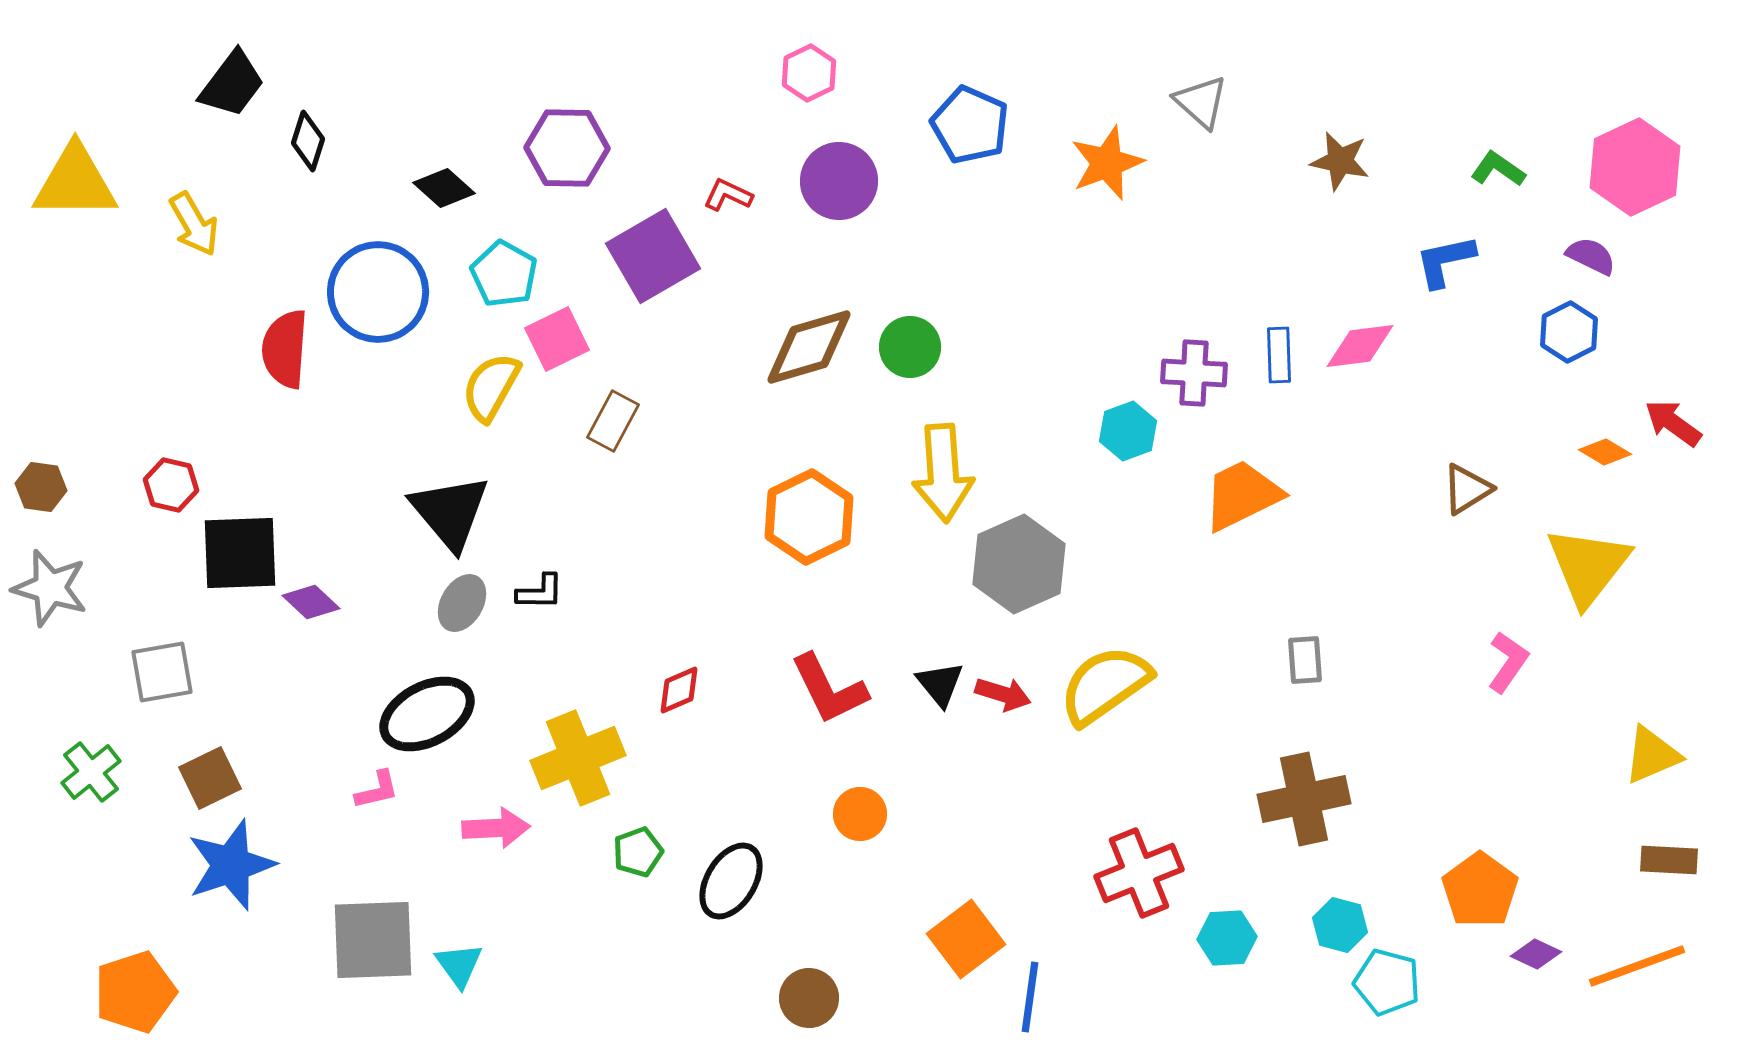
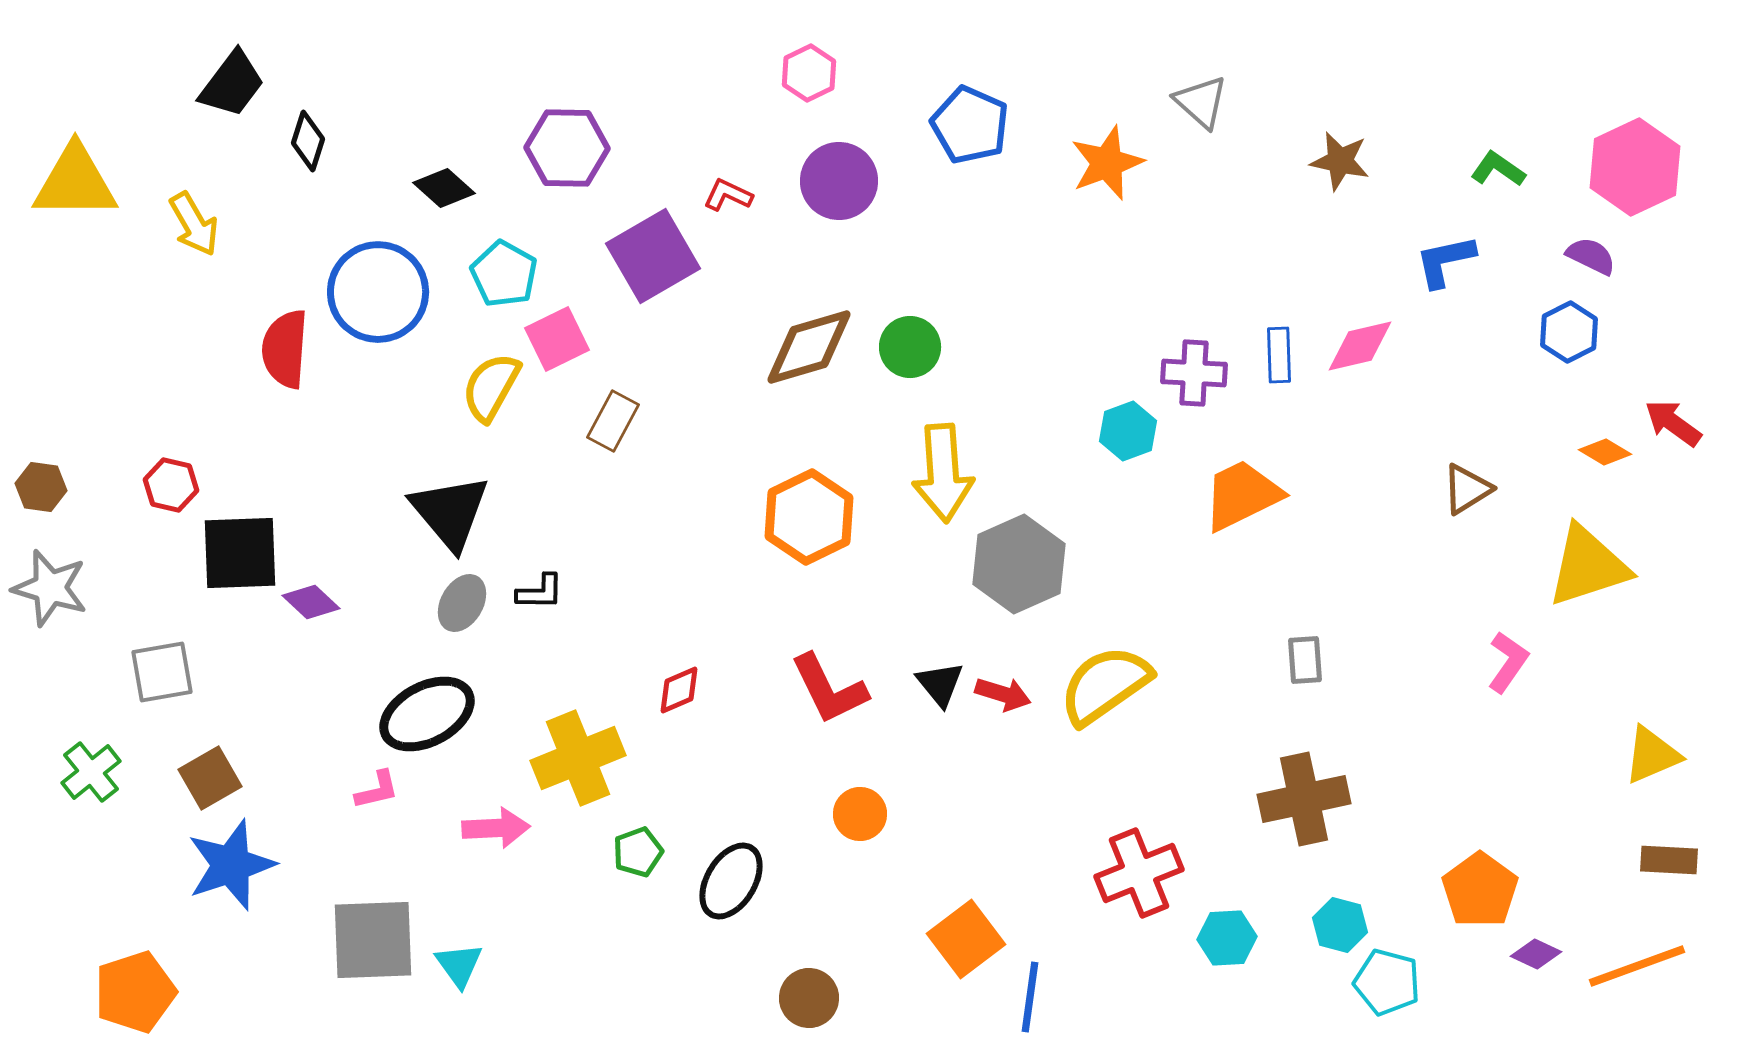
pink diamond at (1360, 346): rotated 6 degrees counterclockwise
yellow triangle at (1588, 566): rotated 34 degrees clockwise
brown square at (210, 778): rotated 4 degrees counterclockwise
